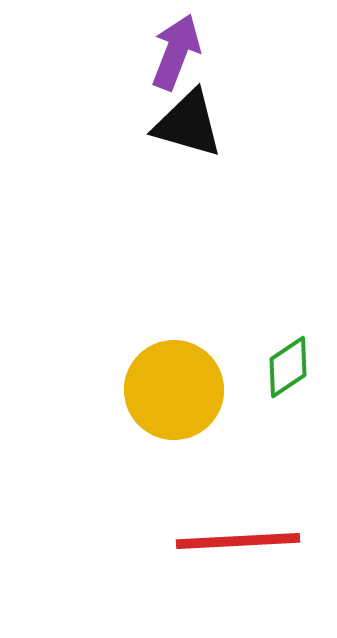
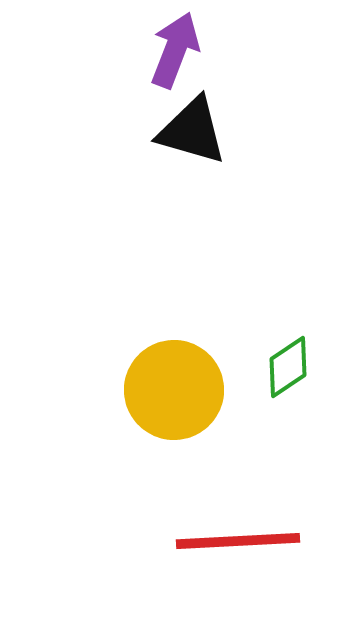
purple arrow: moved 1 px left, 2 px up
black triangle: moved 4 px right, 7 px down
